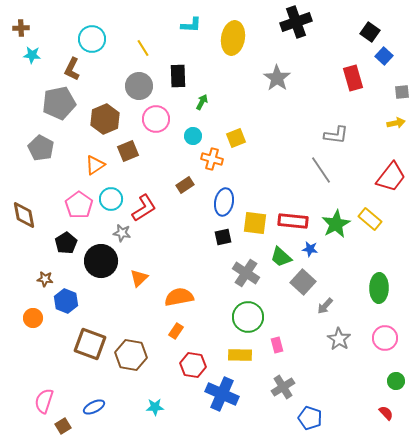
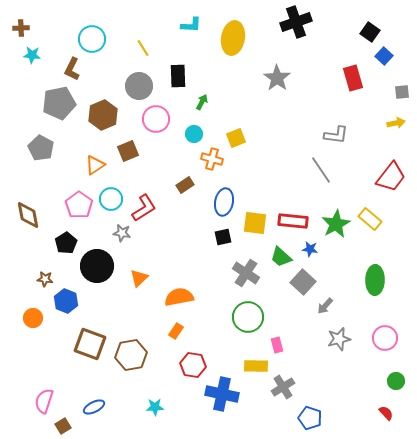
brown hexagon at (105, 119): moved 2 px left, 4 px up
cyan circle at (193, 136): moved 1 px right, 2 px up
brown diamond at (24, 215): moved 4 px right
black circle at (101, 261): moved 4 px left, 5 px down
green ellipse at (379, 288): moved 4 px left, 8 px up
gray star at (339, 339): rotated 25 degrees clockwise
brown hexagon at (131, 355): rotated 20 degrees counterclockwise
yellow rectangle at (240, 355): moved 16 px right, 11 px down
blue cross at (222, 394): rotated 12 degrees counterclockwise
